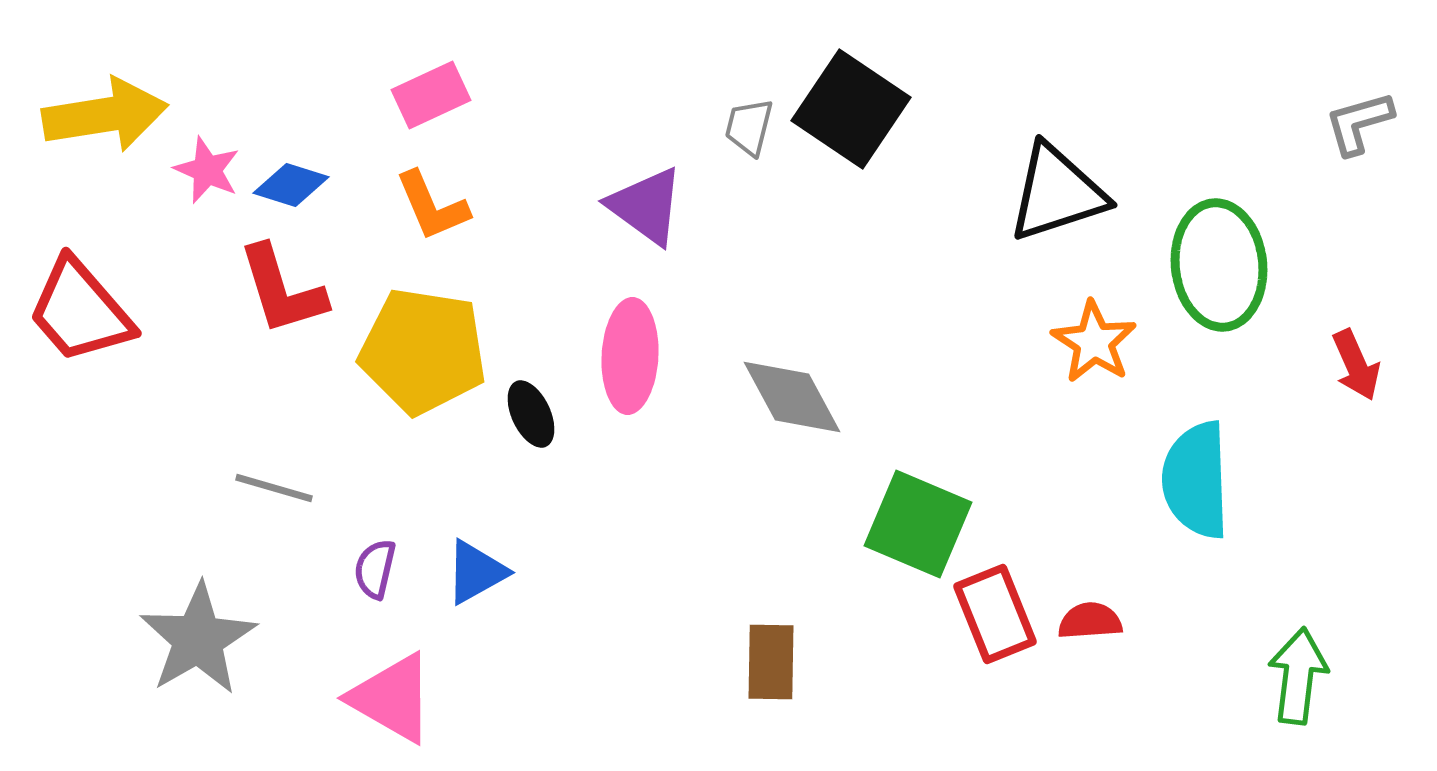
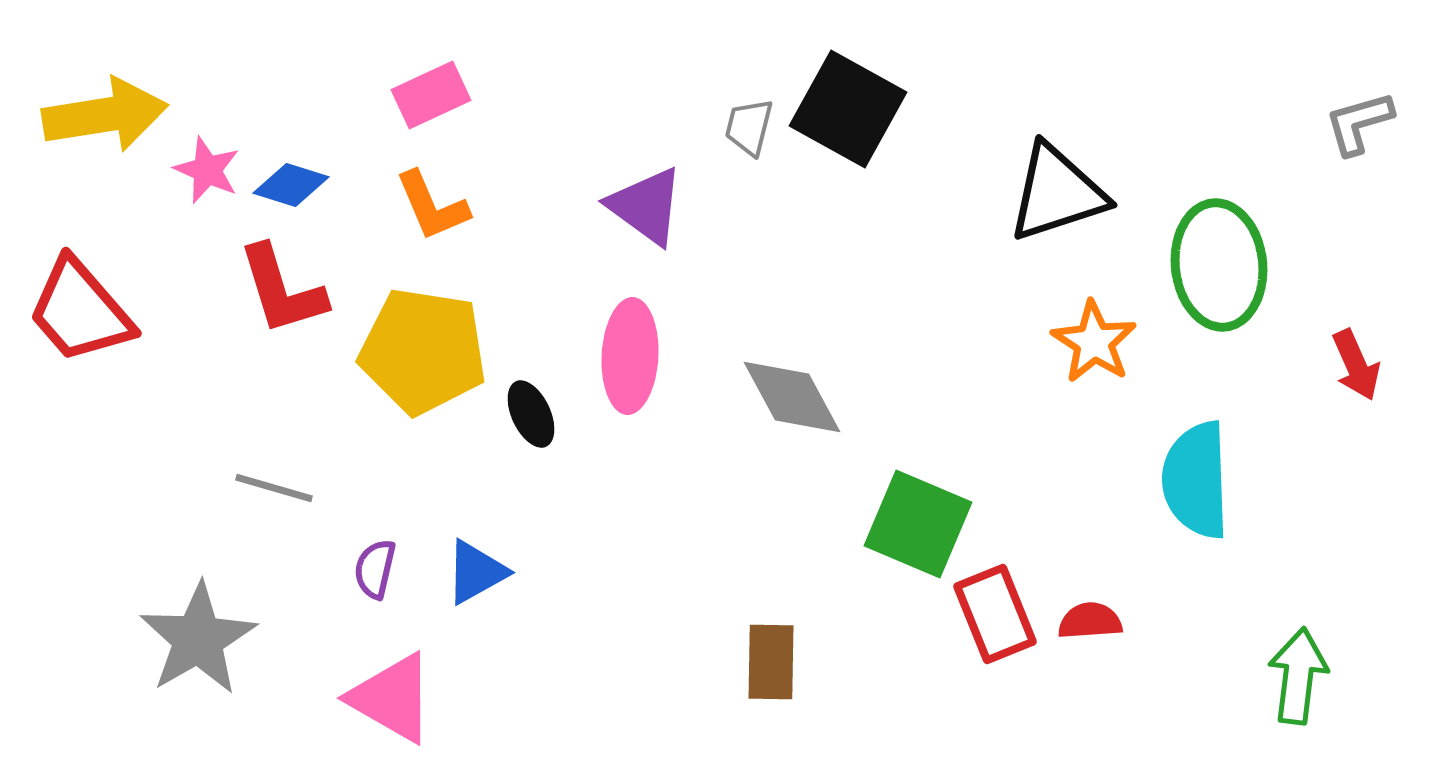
black square: moved 3 px left; rotated 5 degrees counterclockwise
